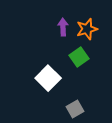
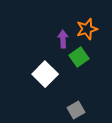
purple arrow: moved 12 px down
white square: moved 3 px left, 4 px up
gray square: moved 1 px right, 1 px down
